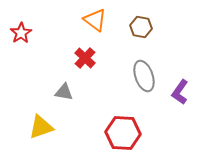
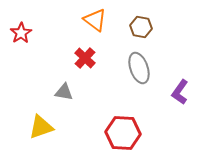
gray ellipse: moved 5 px left, 8 px up
